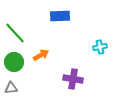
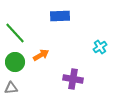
cyan cross: rotated 24 degrees counterclockwise
green circle: moved 1 px right
